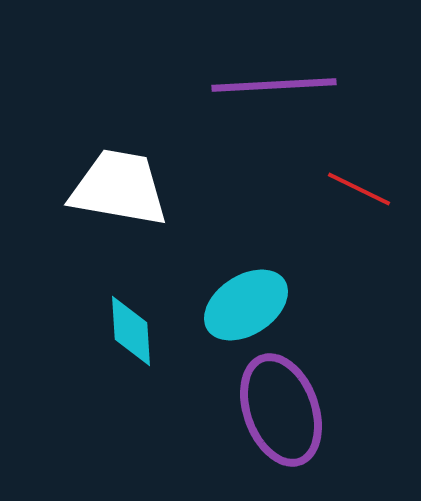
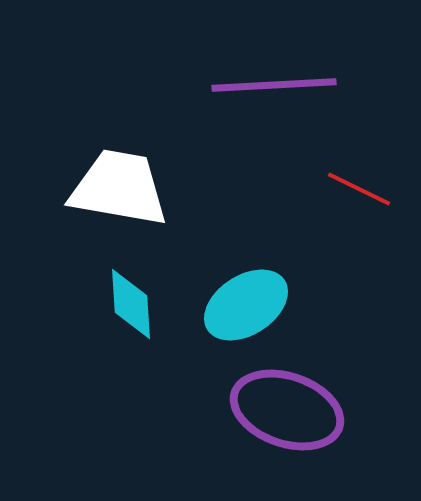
cyan diamond: moved 27 px up
purple ellipse: moved 6 px right; rotated 51 degrees counterclockwise
